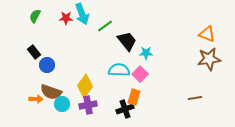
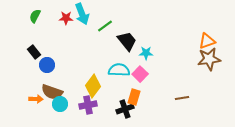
orange triangle: moved 7 px down; rotated 42 degrees counterclockwise
yellow diamond: moved 8 px right
brown semicircle: moved 1 px right
brown line: moved 13 px left
cyan circle: moved 2 px left
